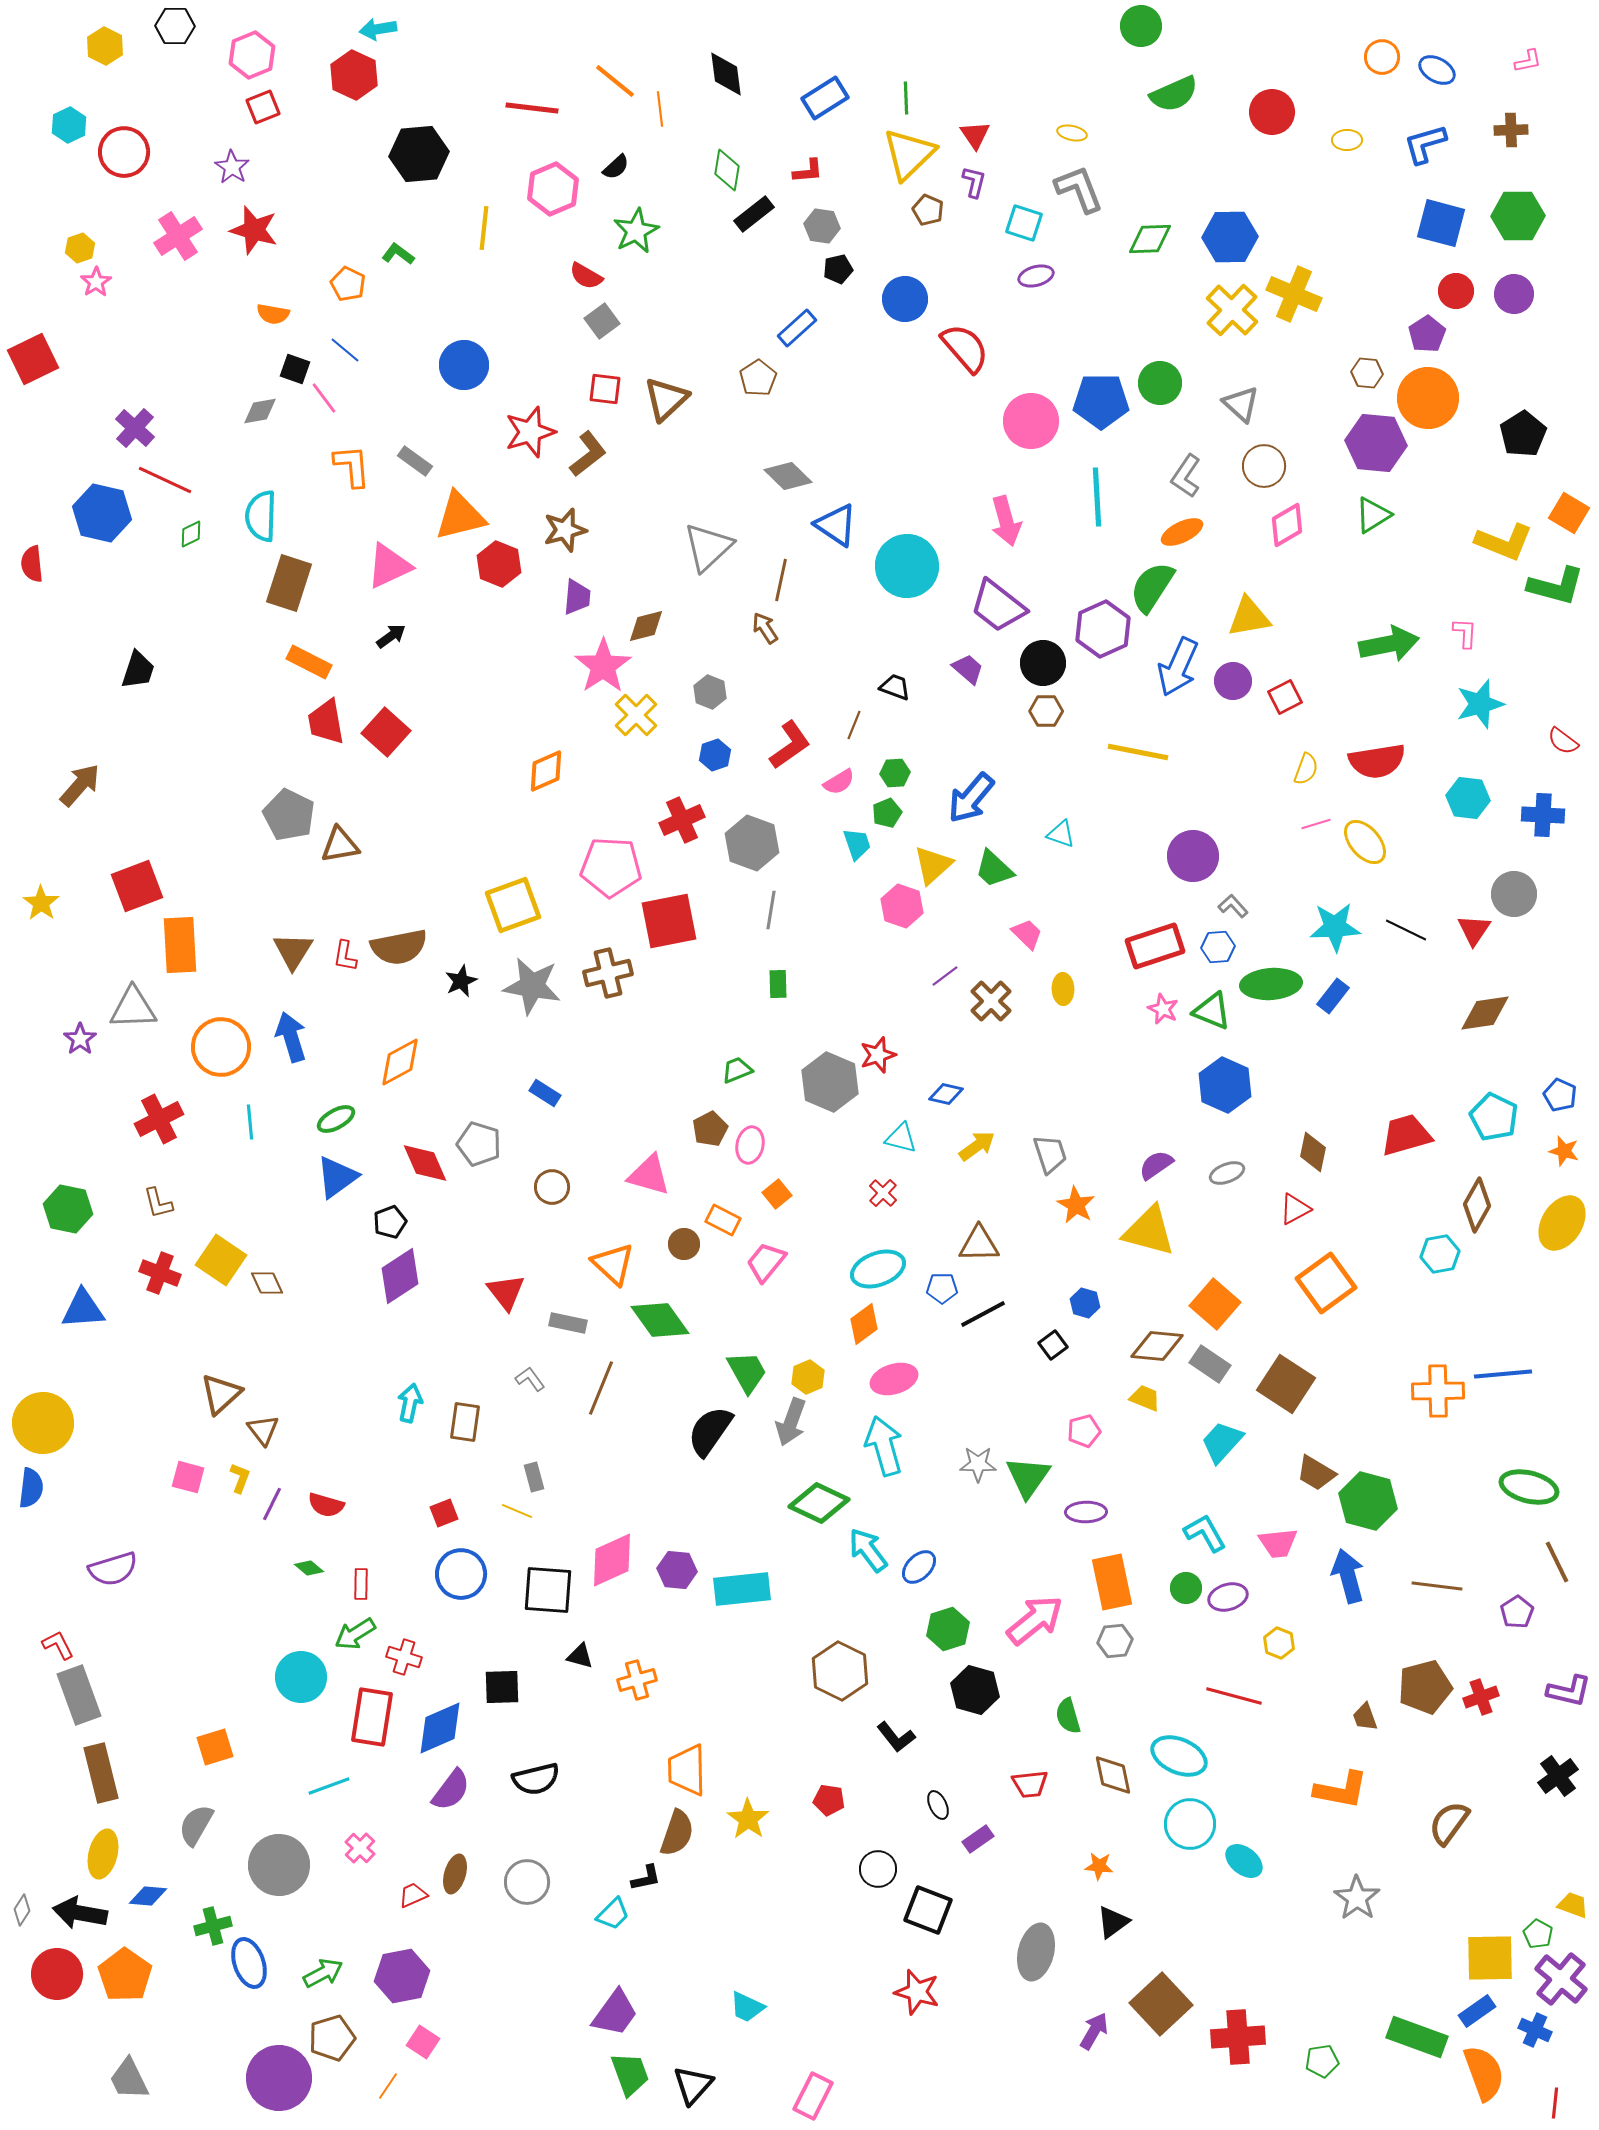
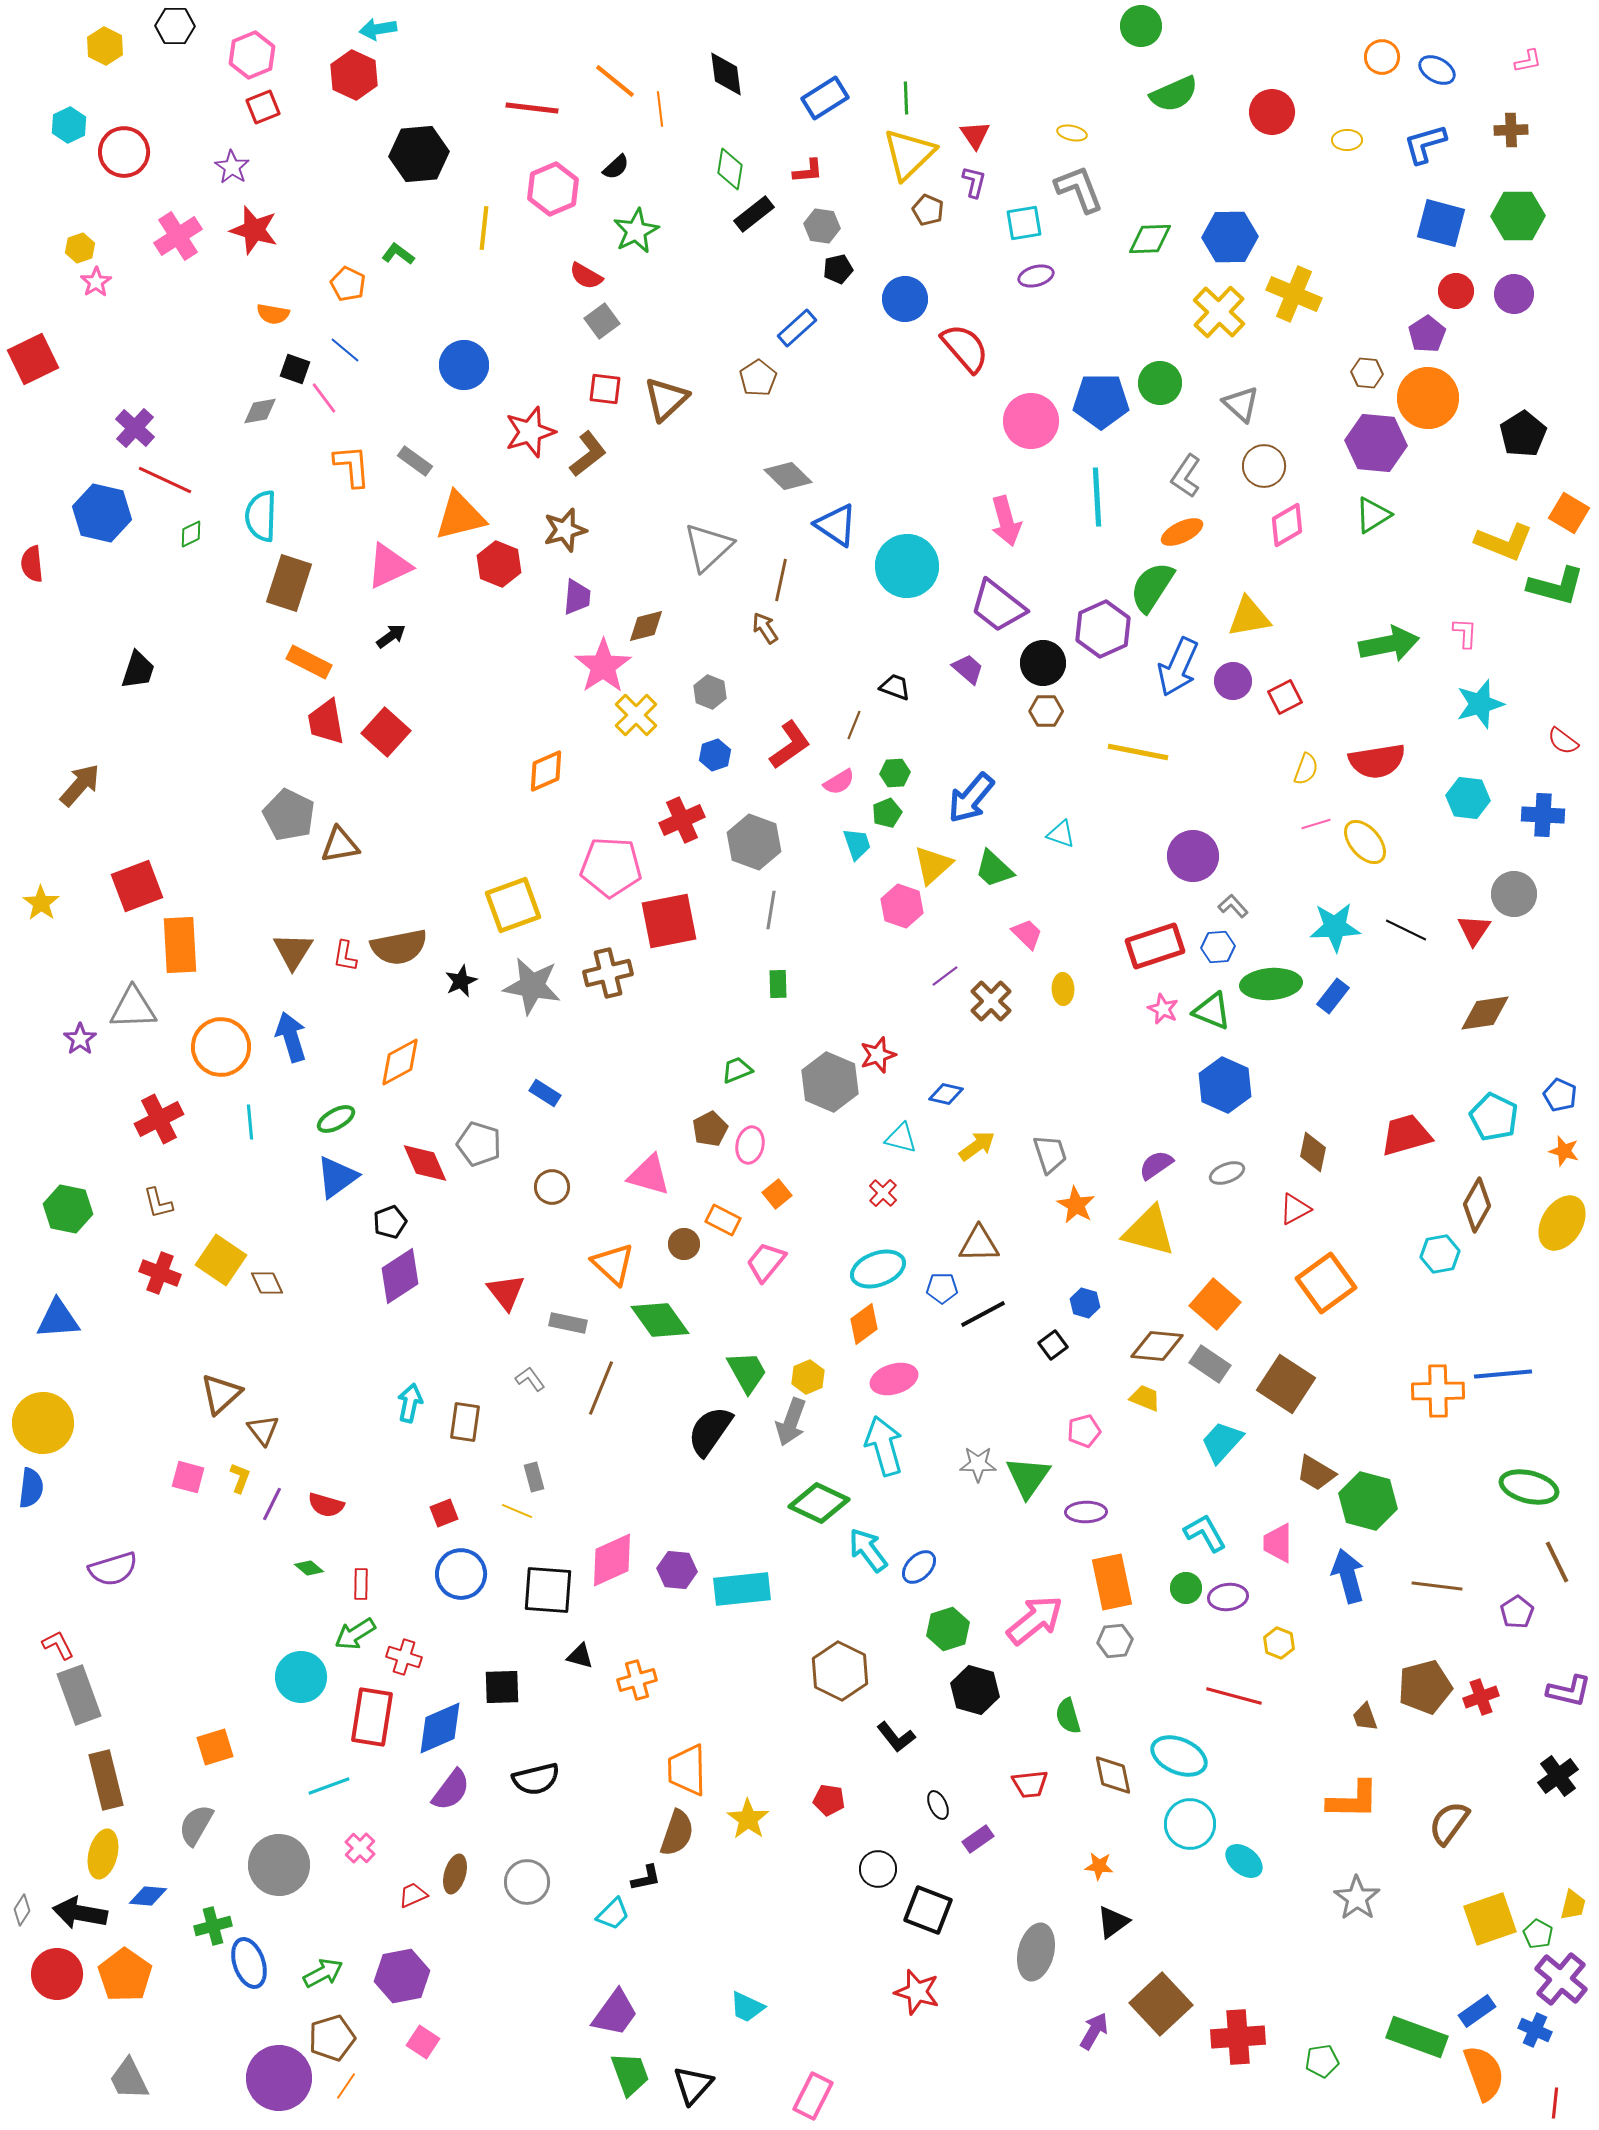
green diamond at (727, 170): moved 3 px right, 1 px up
cyan square at (1024, 223): rotated 27 degrees counterclockwise
yellow cross at (1232, 310): moved 13 px left, 2 px down
gray hexagon at (752, 843): moved 2 px right, 1 px up
blue triangle at (83, 1309): moved 25 px left, 10 px down
pink trapezoid at (1278, 1543): rotated 96 degrees clockwise
purple ellipse at (1228, 1597): rotated 9 degrees clockwise
brown rectangle at (101, 1773): moved 5 px right, 7 px down
orange L-shape at (1341, 1790): moved 12 px right, 10 px down; rotated 10 degrees counterclockwise
yellow trapezoid at (1573, 1905): rotated 84 degrees clockwise
yellow square at (1490, 1958): moved 39 px up; rotated 18 degrees counterclockwise
orange line at (388, 2086): moved 42 px left
